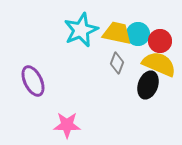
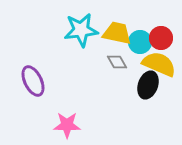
cyan star: rotated 16 degrees clockwise
cyan circle: moved 2 px right, 8 px down
red circle: moved 1 px right, 3 px up
gray diamond: moved 1 px up; rotated 50 degrees counterclockwise
